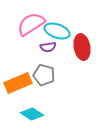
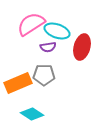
red ellipse: rotated 25 degrees clockwise
gray pentagon: rotated 15 degrees counterclockwise
